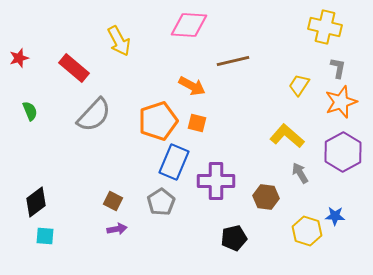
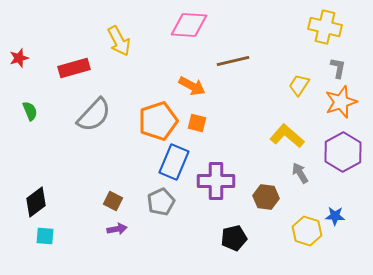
red rectangle: rotated 56 degrees counterclockwise
gray pentagon: rotated 8 degrees clockwise
